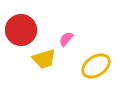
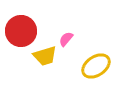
red circle: moved 1 px down
yellow trapezoid: moved 1 px right, 3 px up
